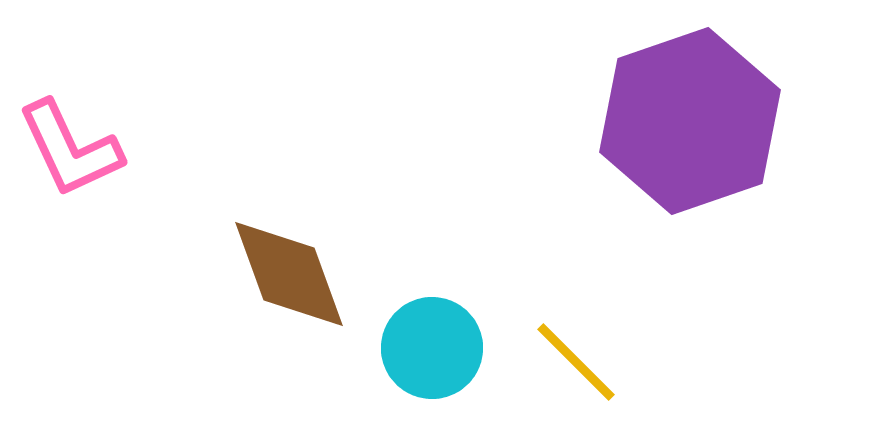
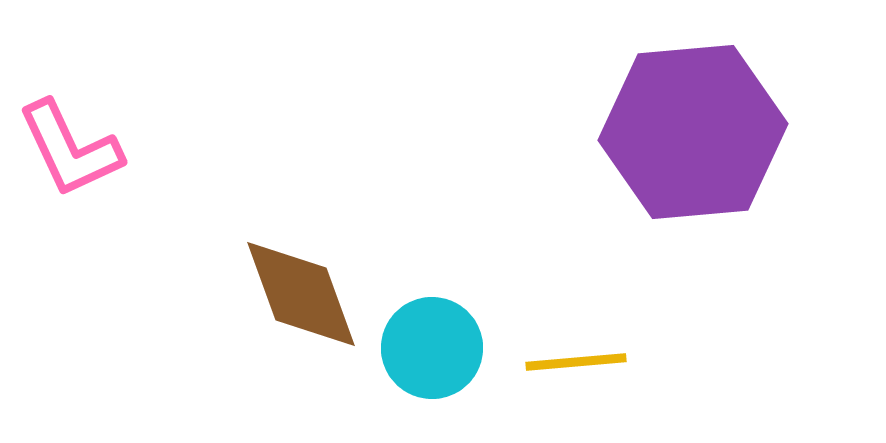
purple hexagon: moved 3 px right, 11 px down; rotated 14 degrees clockwise
brown diamond: moved 12 px right, 20 px down
yellow line: rotated 50 degrees counterclockwise
